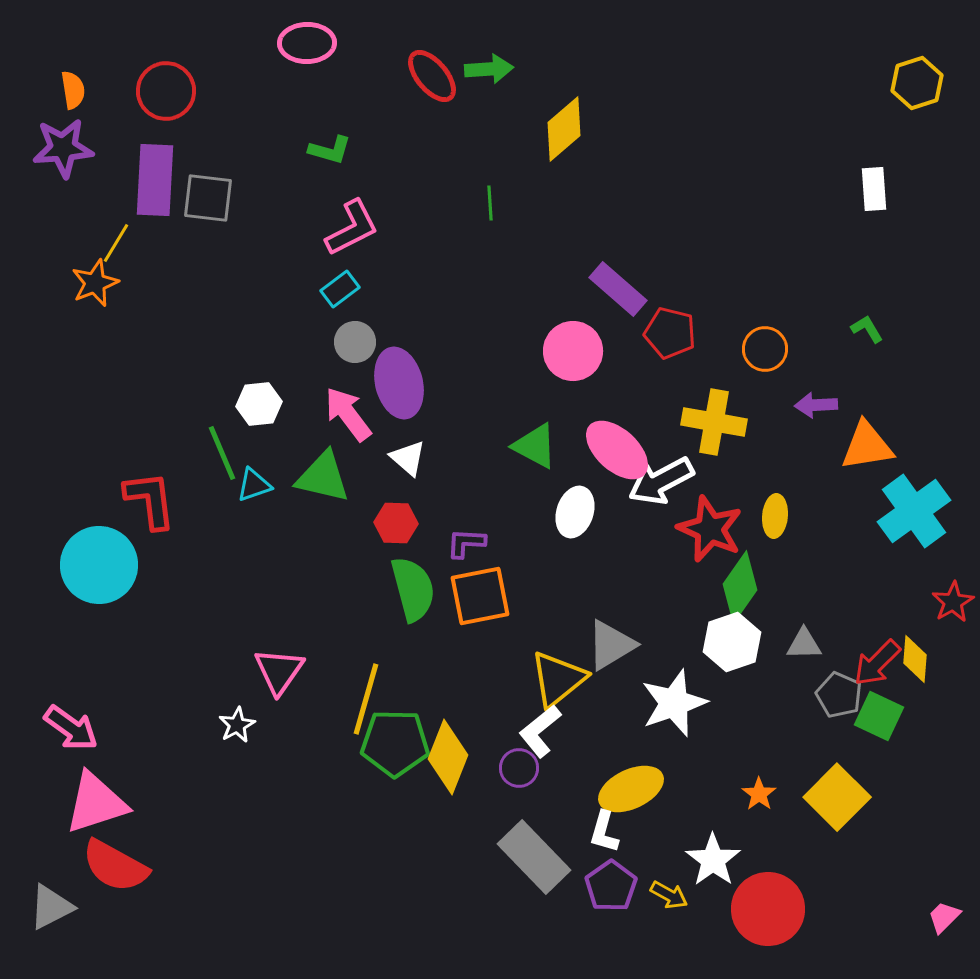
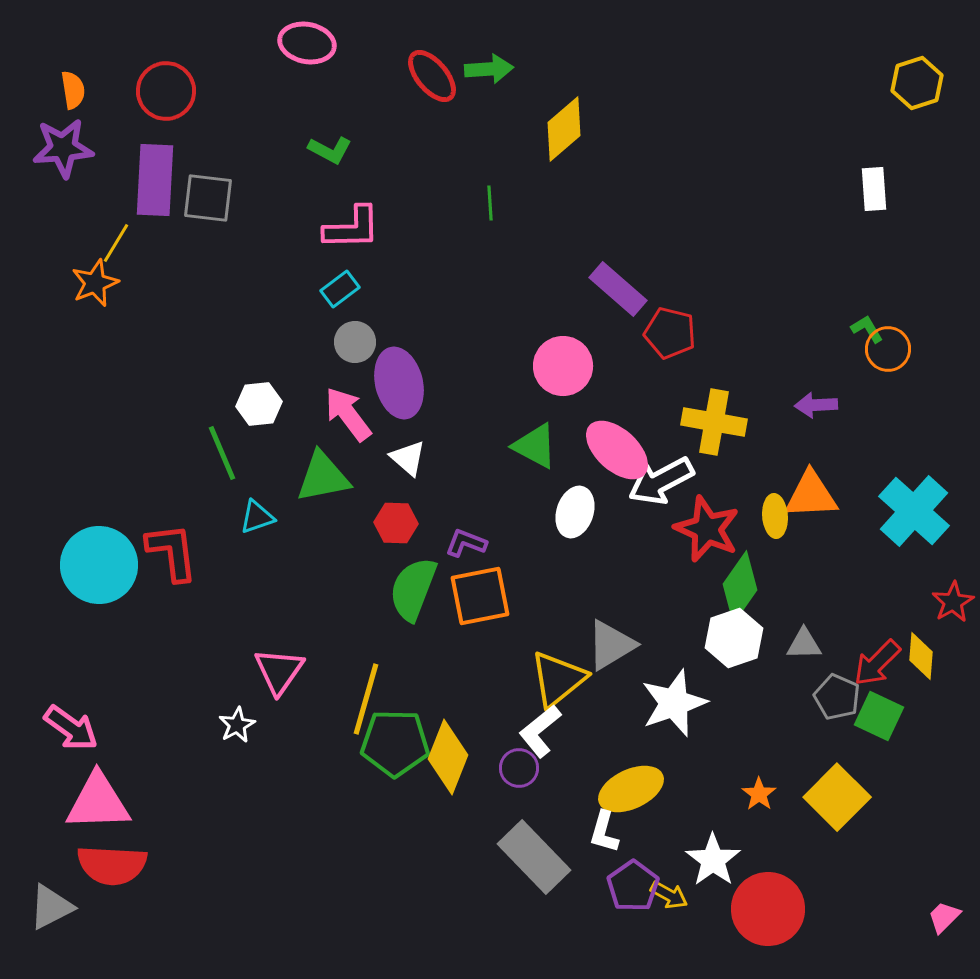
pink ellipse at (307, 43): rotated 12 degrees clockwise
green L-shape at (330, 150): rotated 12 degrees clockwise
pink L-shape at (352, 228): rotated 26 degrees clockwise
orange circle at (765, 349): moved 123 px right
pink circle at (573, 351): moved 10 px left, 15 px down
orange triangle at (867, 446): moved 56 px left, 49 px down; rotated 6 degrees clockwise
green triangle at (323, 477): rotated 24 degrees counterclockwise
cyan triangle at (254, 485): moved 3 px right, 32 px down
red L-shape at (150, 500): moved 22 px right, 52 px down
cyan cross at (914, 511): rotated 12 degrees counterclockwise
yellow ellipse at (775, 516): rotated 9 degrees counterclockwise
red star at (710, 529): moved 3 px left
purple L-shape at (466, 543): rotated 18 degrees clockwise
green semicircle at (413, 589): rotated 144 degrees counterclockwise
white hexagon at (732, 642): moved 2 px right, 4 px up
yellow diamond at (915, 659): moved 6 px right, 3 px up
gray pentagon at (839, 695): moved 2 px left, 2 px down
pink triangle at (96, 803): moved 2 px right, 1 px up; rotated 16 degrees clockwise
red semicircle at (115, 866): moved 3 px left, 1 px up; rotated 26 degrees counterclockwise
purple pentagon at (611, 886): moved 22 px right
